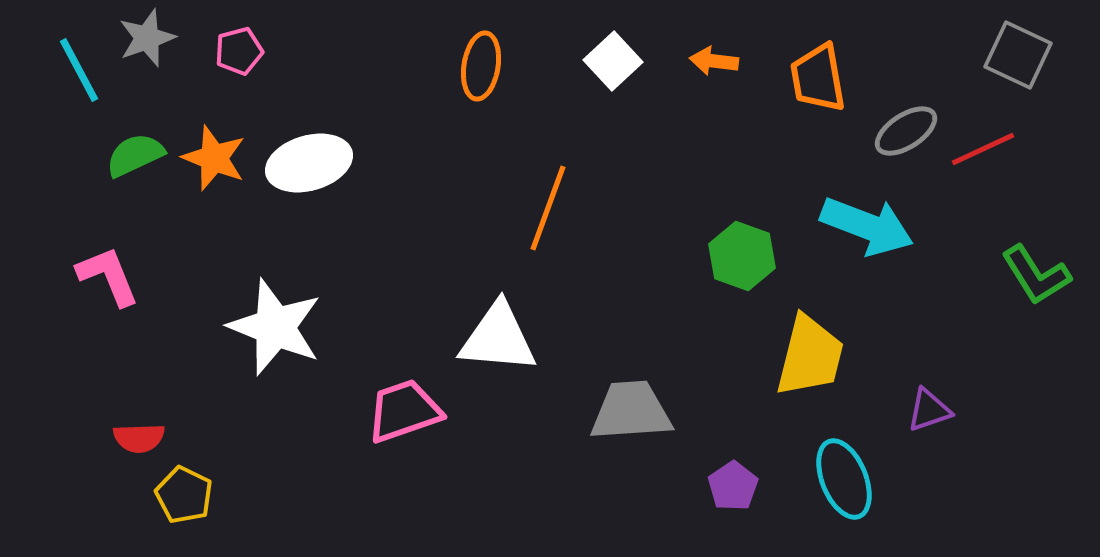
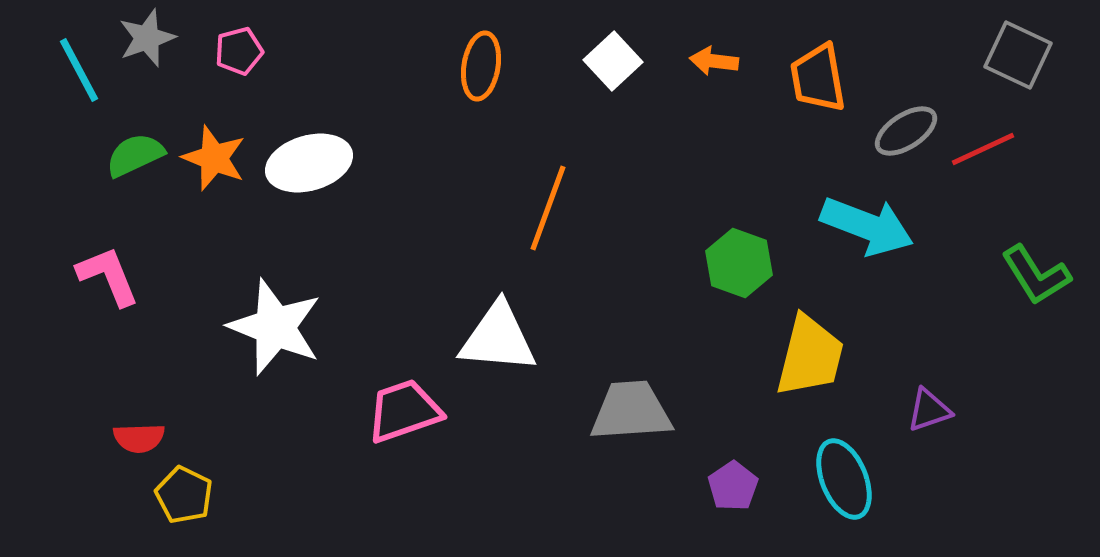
green hexagon: moved 3 px left, 7 px down
